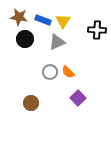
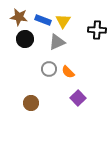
gray circle: moved 1 px left, 3 px up
